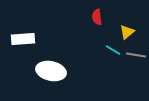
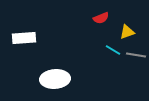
red semicircle: moved 4 px right, 1 px down; rotated 105 degrees counterclockwise
yellow triangle: rotated 21 degrees clockwise
white rectangle: moved 1 px right, 1 px up
white ellipse: moved 4 px right, 8 px down; rotated 16 degrees counterclockwise
